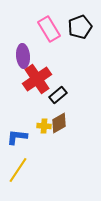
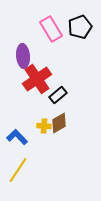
pink rectangle: moved 2 px right
blue L-shape: rotated 40 degrees clockwise
